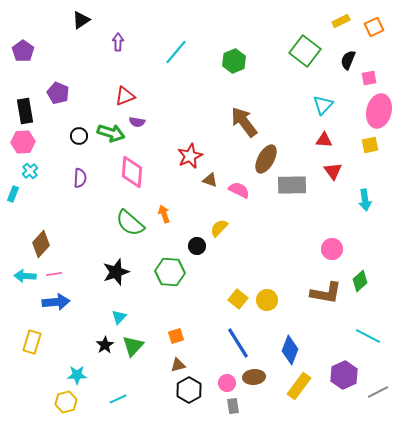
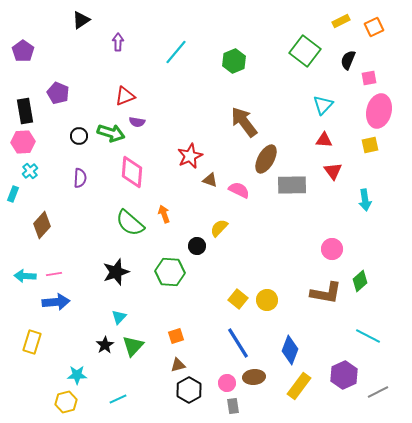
brown diamond at (41, 244): moved 1 px right, 19 px up
